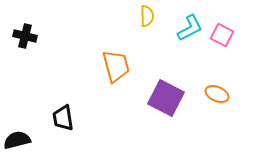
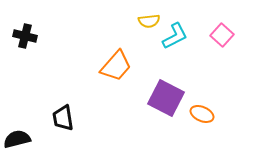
yellow semicircle: moved 2 px right, 5 px down; rotated 85 degrees clockwise
cyan L-shape: moved 15 px left, 8 px down
pink square: rotated 15 degrees clockwise
orange trapezoid: rotated 56 degrees clockwise
orange ellipse: moved 15 px left, 20 px down
black semicircle: moved 1 px up
